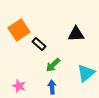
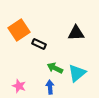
black triangle: moved 1 px up
black rectangle: rotated 16 degrees counterclockwise
green arrow: moved 2 px right, 3 px down; rotated 70 degrees clockwise
cyan triangle: moved 9 px left
blue arrow: moved 2 px left
